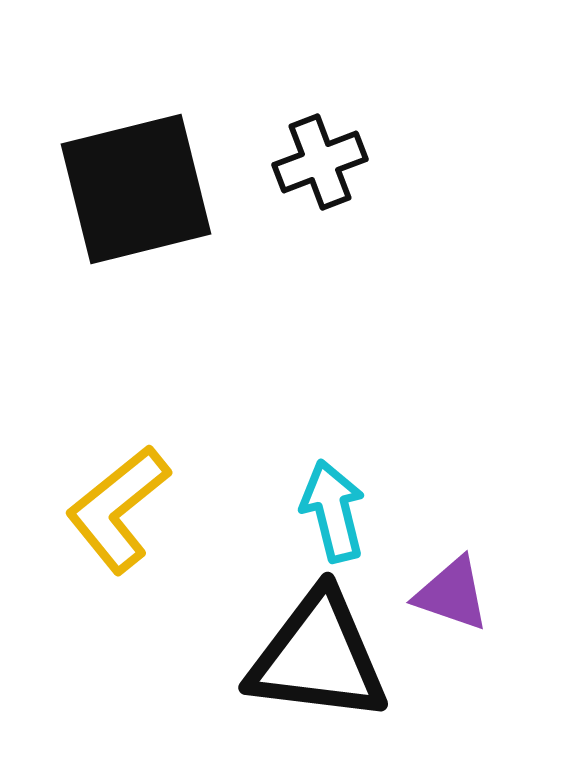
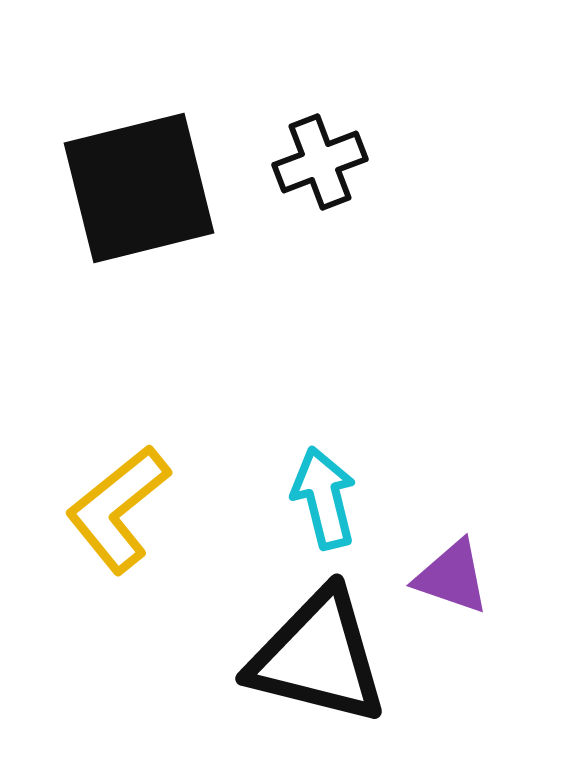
black square: moved 3 px right, 1 px up
cyan arrow: moved 9 px left, 13 px up
purple triangle: moved 17 px up
black triangle: rotated 7 degrees clockwise
